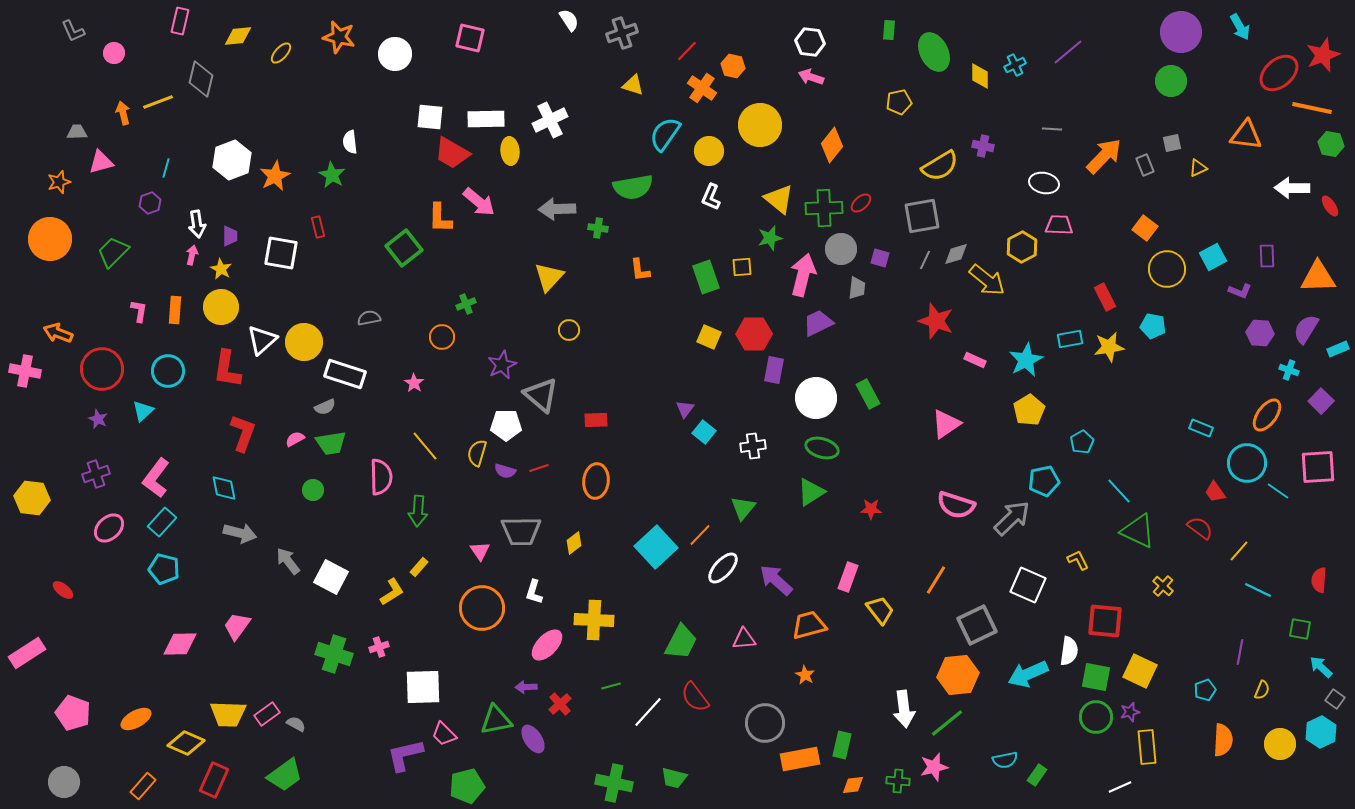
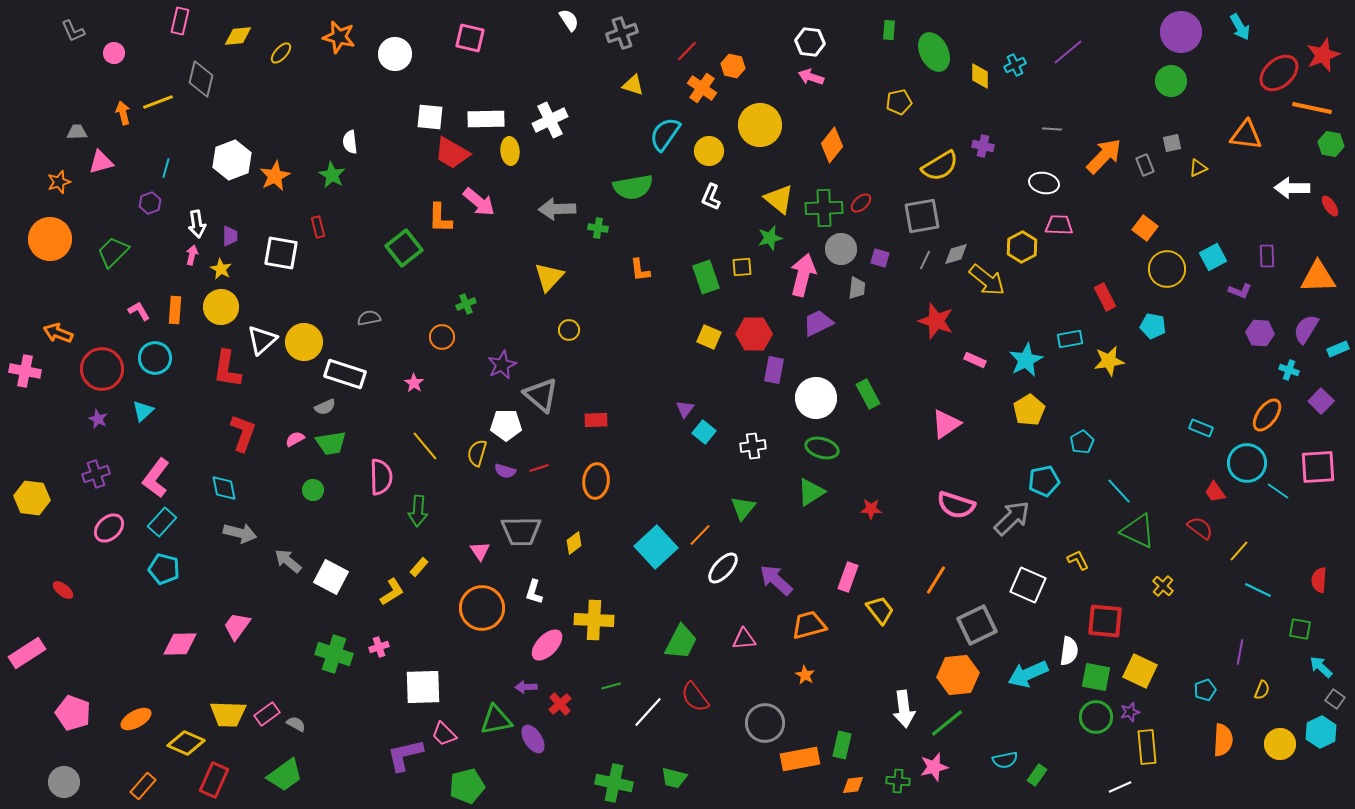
pink L-shape at (139, 311): rotated 40 degrees counterclockwise
yellow star at (1109, 347): moved 14 px down
cyan circle at (168, 371): moved 13 px left, 13 px up
gray arrow at (288, 561): rotated 12 degrees counterclockwise
